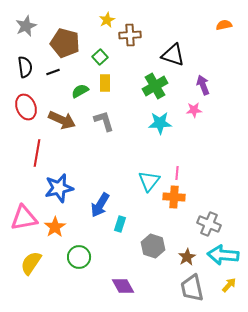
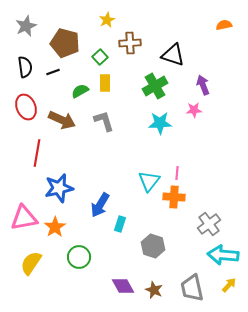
brown cross: moved 8 px down
gray cross: rotated 30 degrees clockwise
brown star: moved 33 px left, 33 px down; rotated 18 degrees counterclockwise
